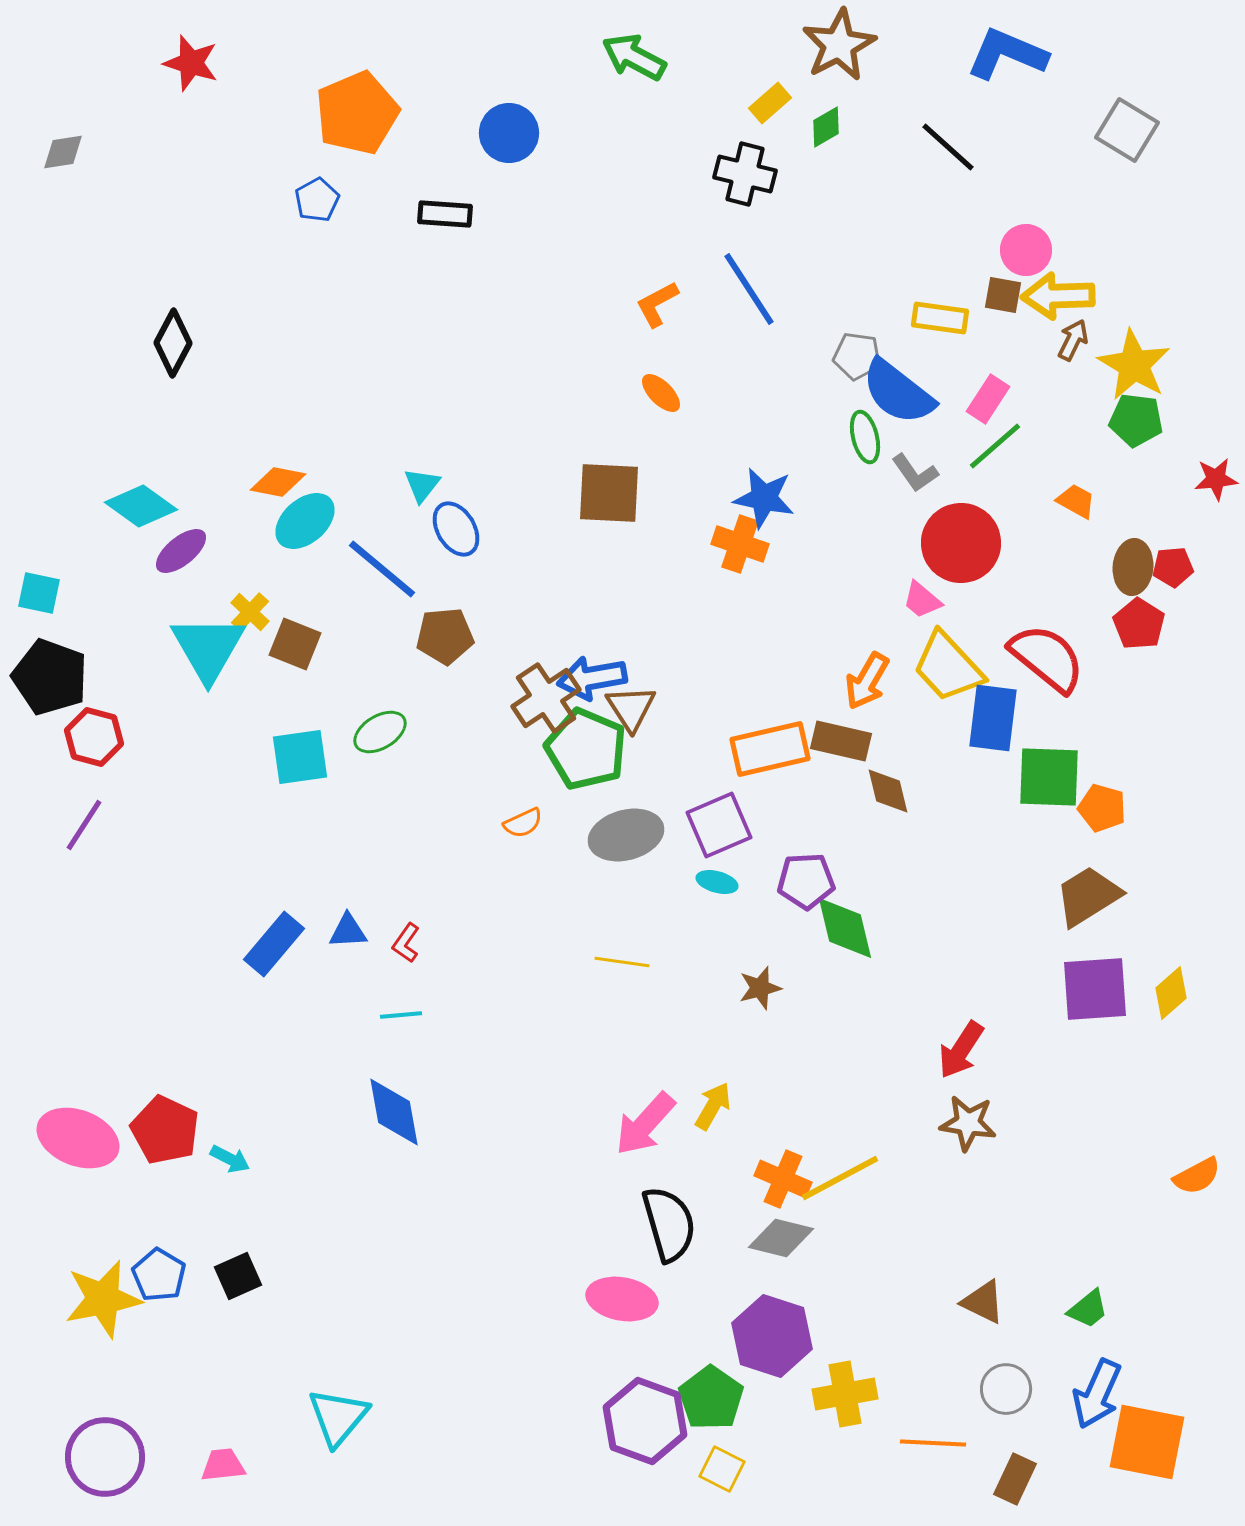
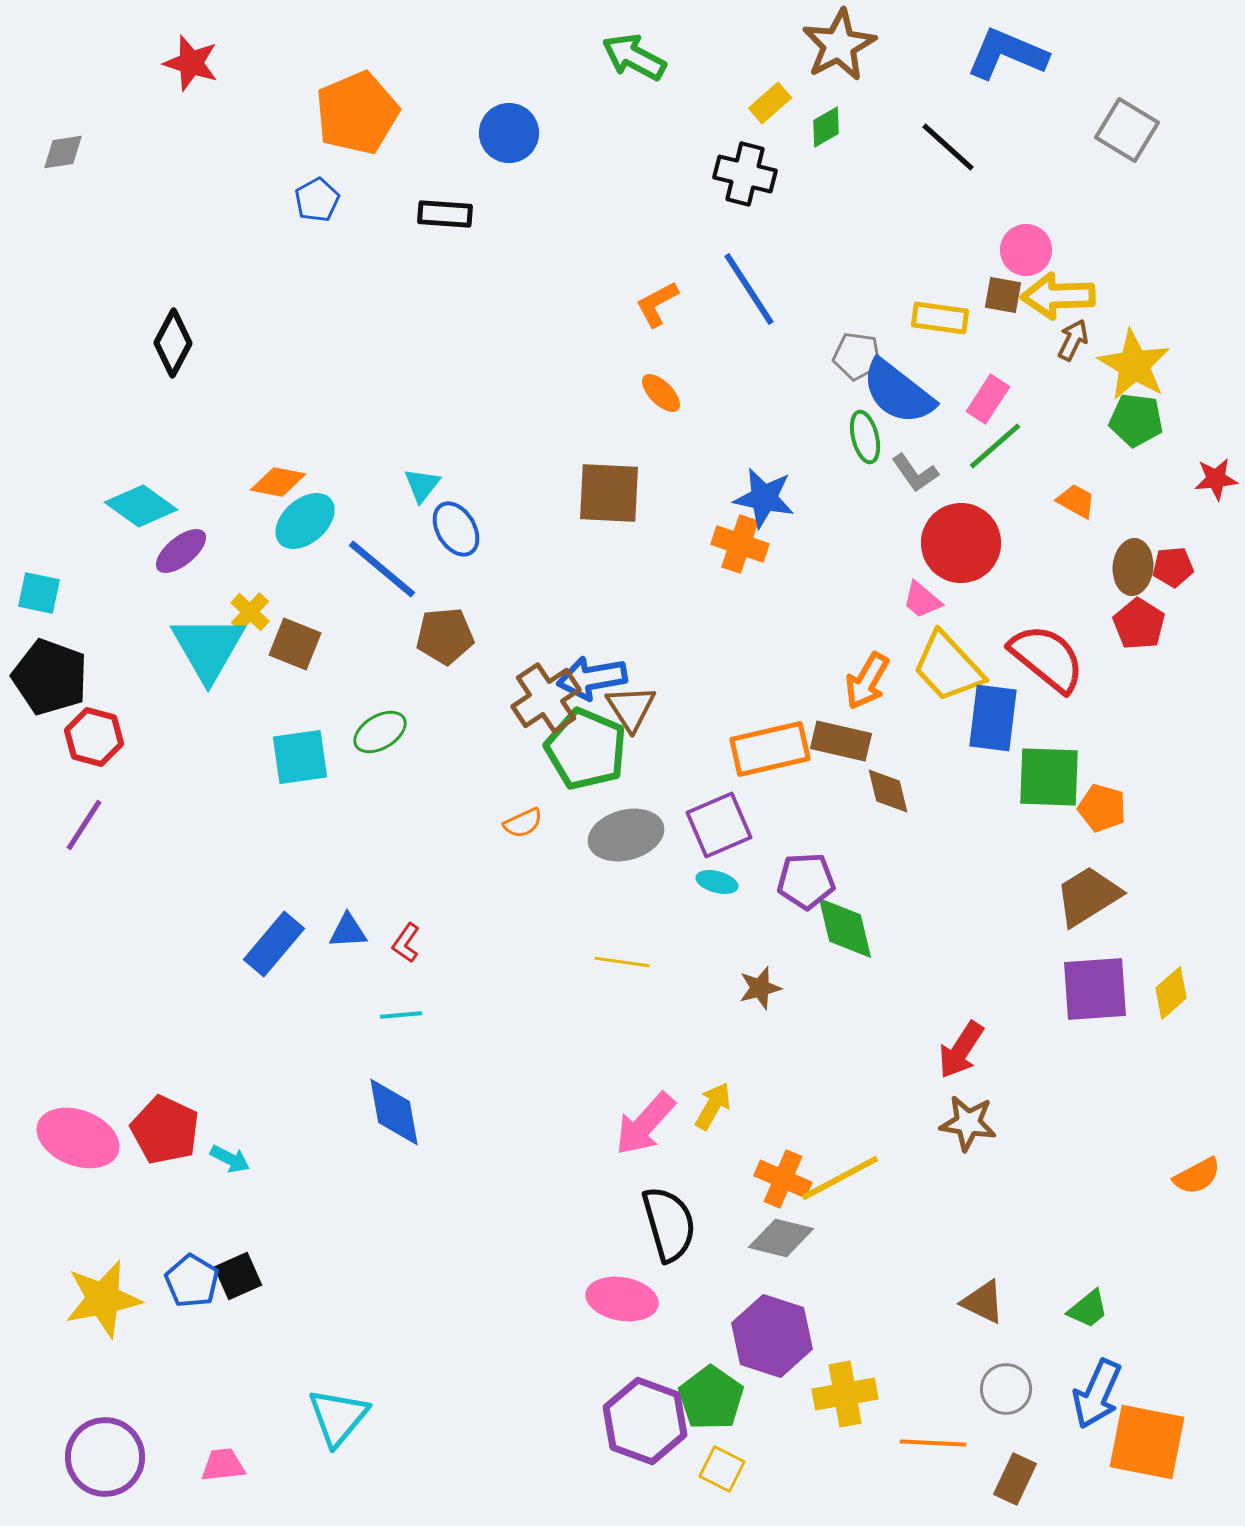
blue pentagon at (159, 1275): moved 33 px right, 6 px down
